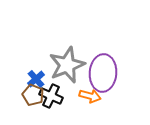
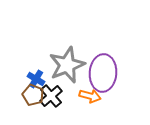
blue cross: rotated 18 degrees counterclockwise
black cross: rotated 25 degrees clockwise
